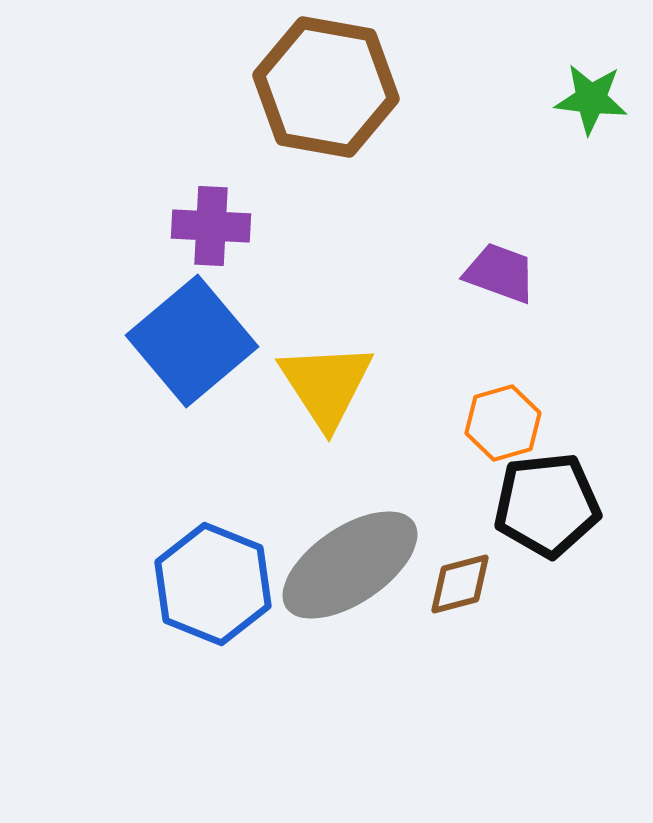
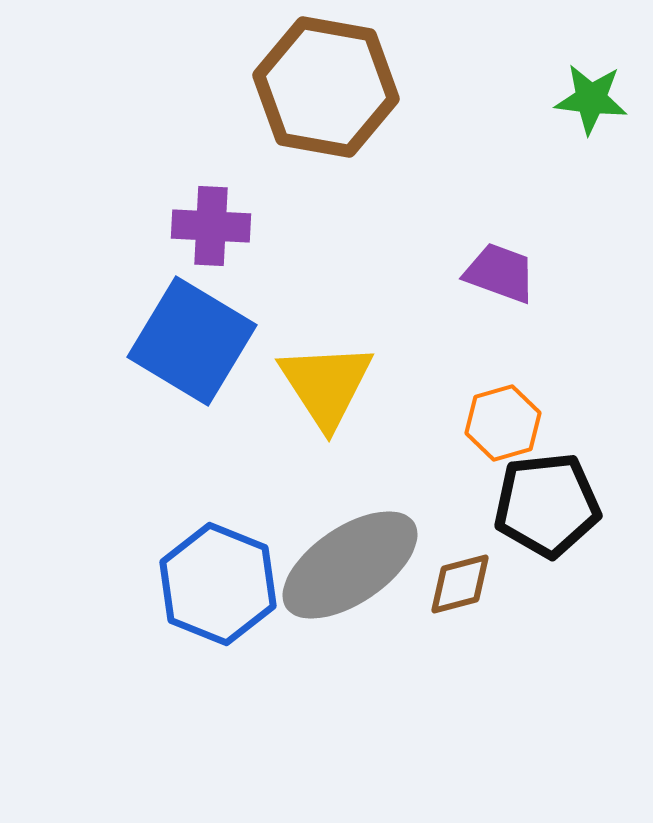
blue square: rotated 19 degrees counterclockwise
blue hexagon: moved 5 px right
